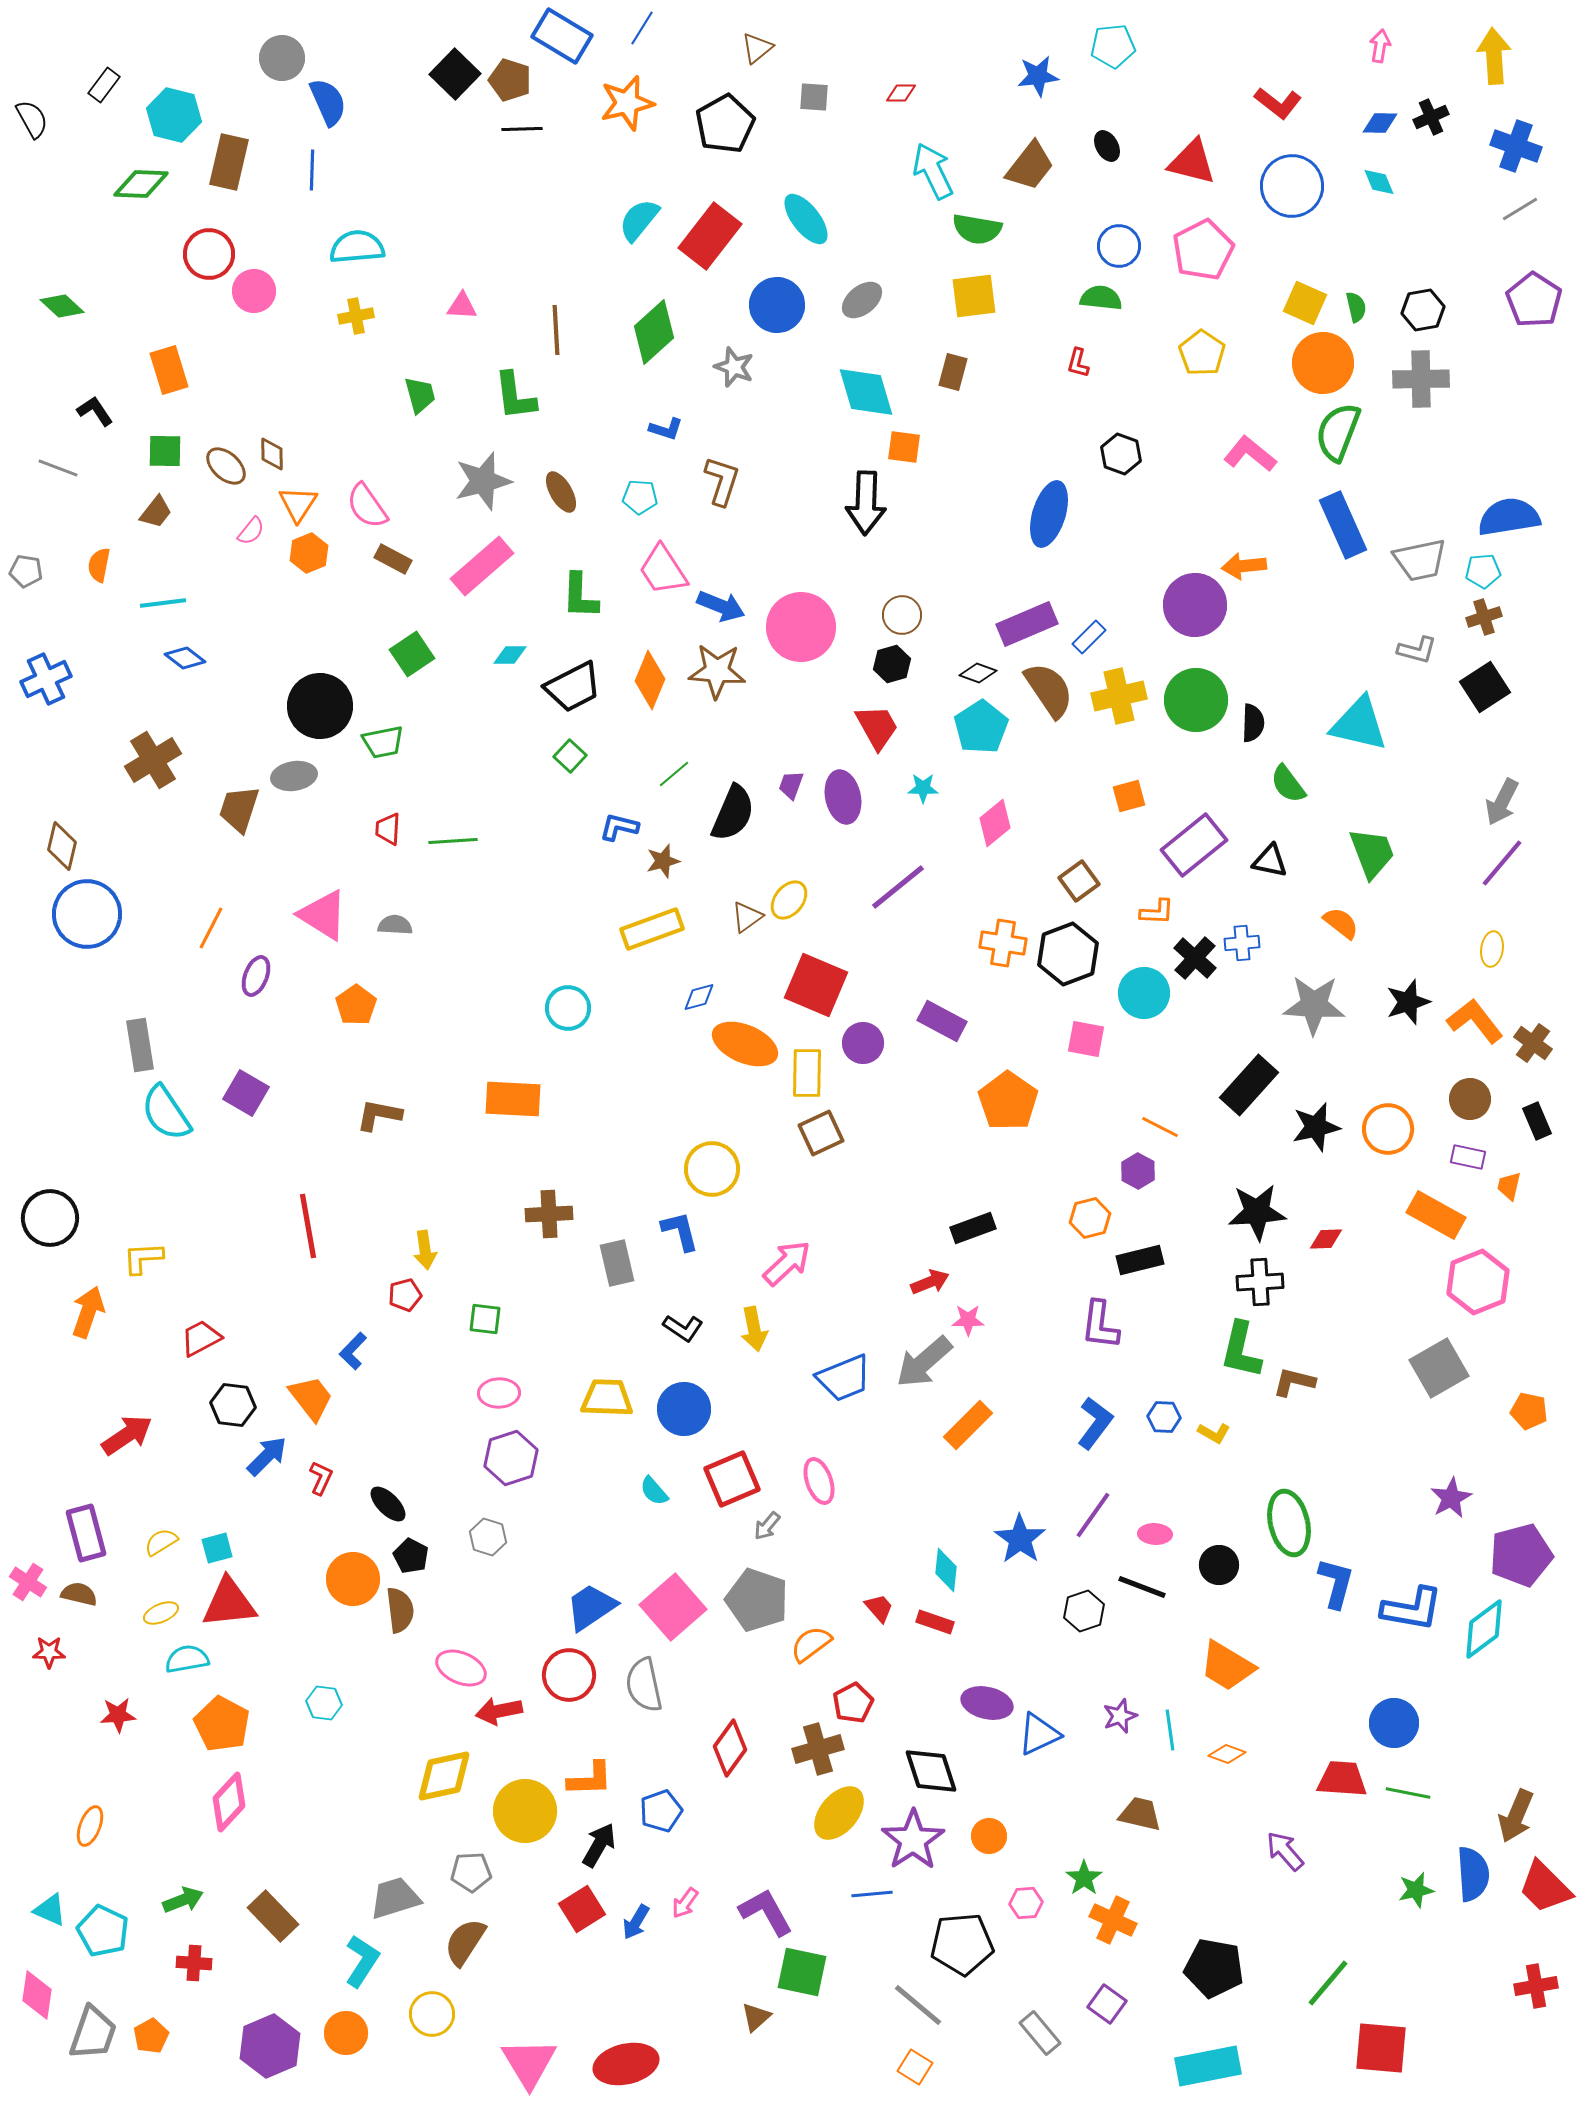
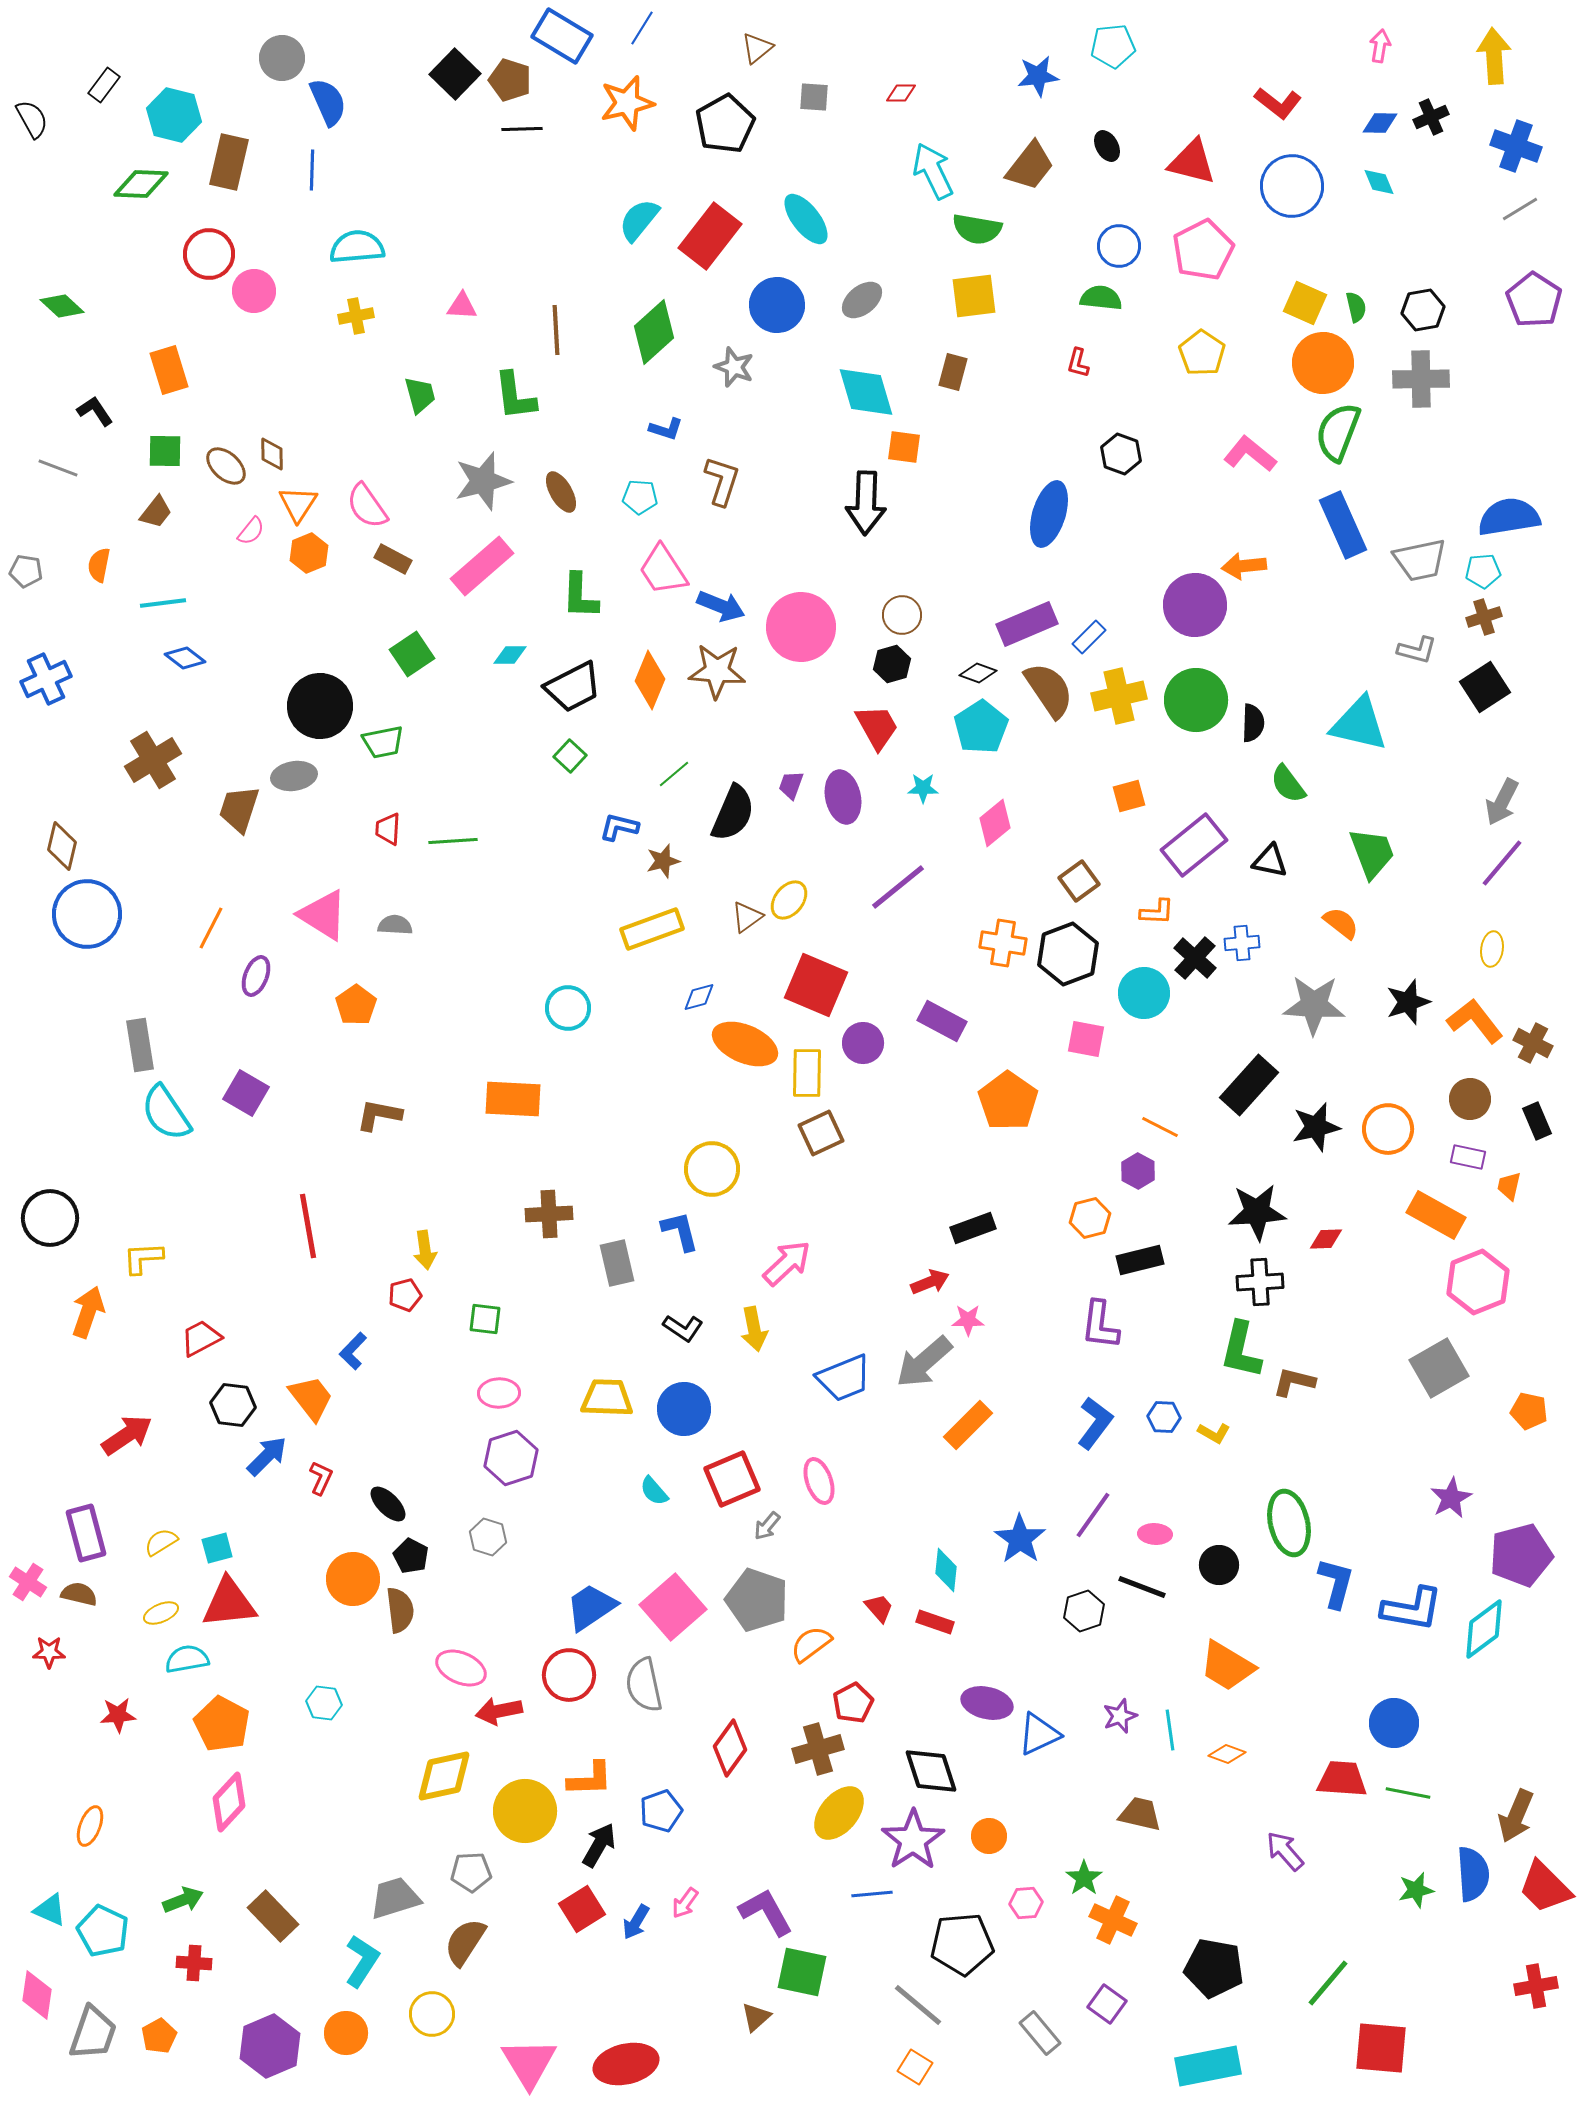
brown cross at (1533, 1043): rotated 9 degrees counterclockwise
orange pentagon at (151, 2036): moved 8 px right
